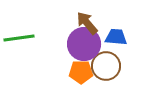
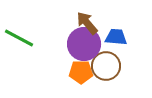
green line: rotated 36 degrees clockwise
